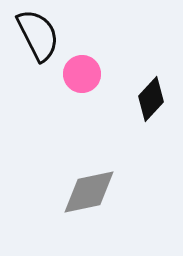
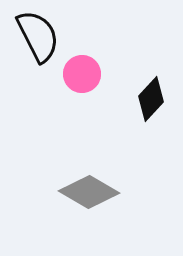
black semicircle: moved 1 px down
gray diamond: rotated 42 degrees clockwise
